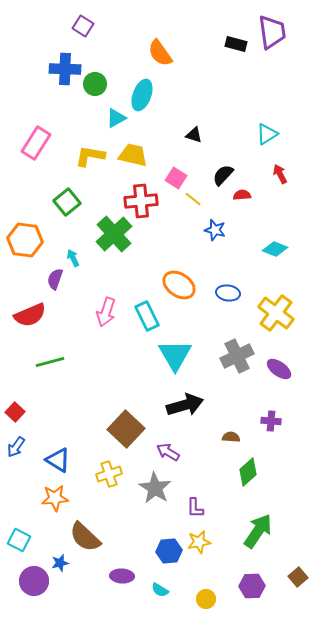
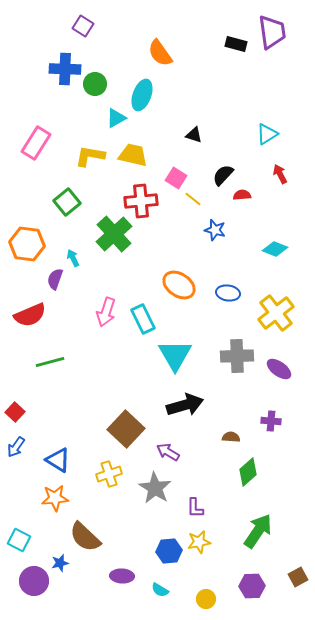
orange hexagon at (25, 240): moved 2 px right, 4 px down
yellow cross at (276, 313): rotated 15 degrees clockwise
cyan rectangle at (147, 316): moved 4 px left, 3 px down
gray cross at (237, 356): rotated 24 degrees clockwise
brown square at (298, 577): rotated 12 degrees clockwise
